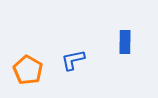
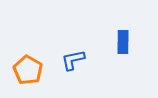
blue rectangle: moved 2 px left
